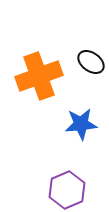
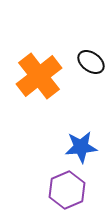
orange cross: rotated 18 degrees counterclockwise
blue star: moved 23 px down
